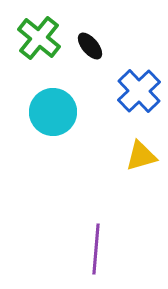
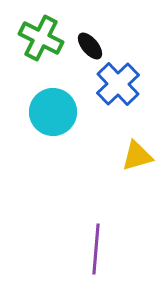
green cross: moved 2 px right; rotated 12 degrees counterclockwise
blue cross: moved 21 px left, 7 px up
yellow triangle: moved 4 px left
